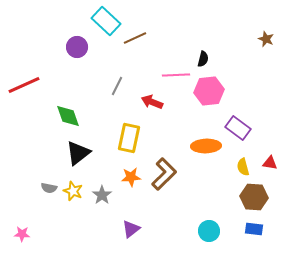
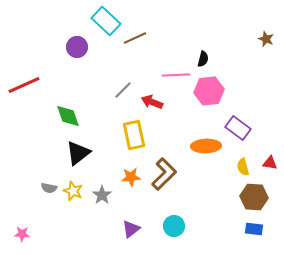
gray line: moved 6 px right, 4 px down; rotated 18 degrees clockwise
yellow rectangle: moved 5 px right, 3 px up; rotated 24 degrees counterclockwise
cyan circle: moved 35 px left, 5 px up
